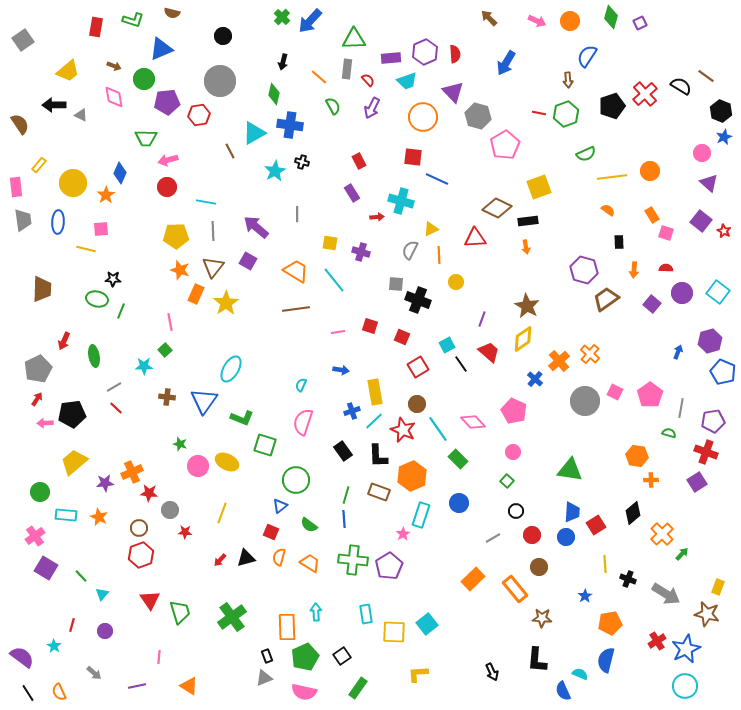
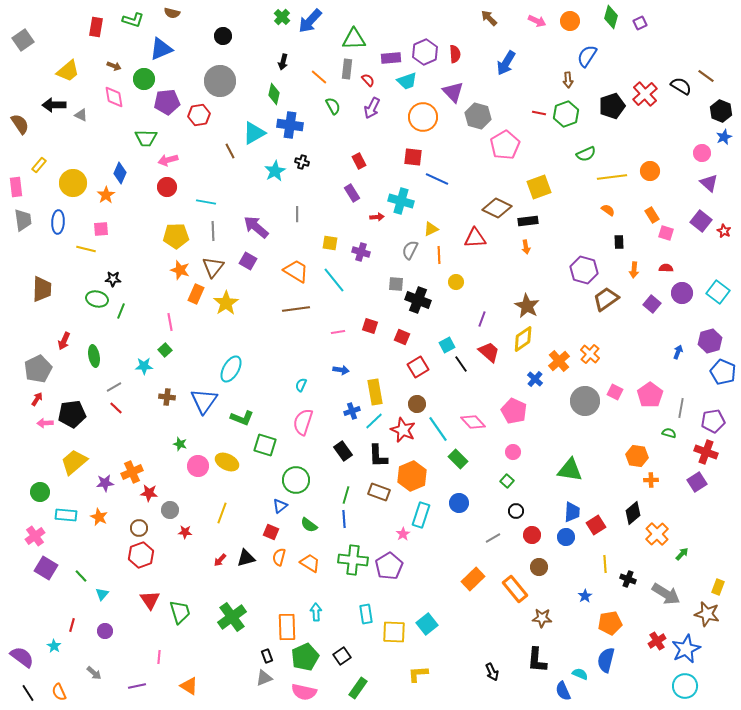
orange cross at (662, 534): moved 5 px left
